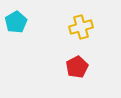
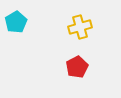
yellow cross: moved 1 px left
